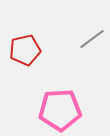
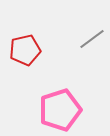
pink pentagon: rotated 15 degrees counterclockwise
